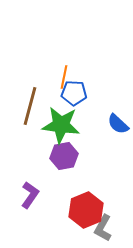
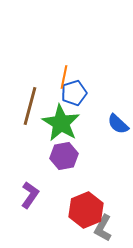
blue pentagon: rotated 20 degrees counterclockwise
green star: moved 2 px up; rotated 24 degrees clockwise
